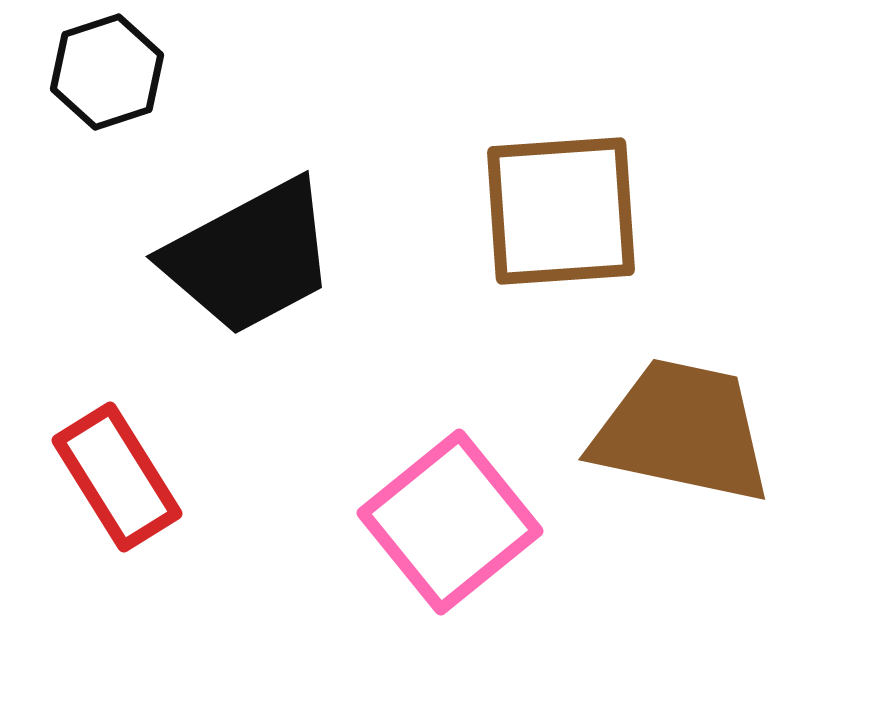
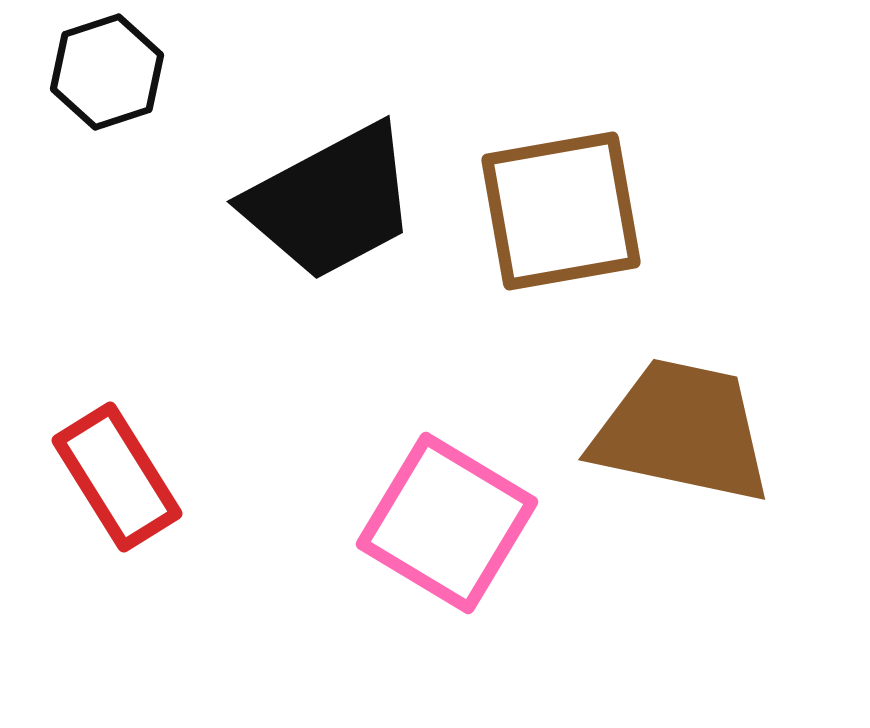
brown square: rotated 6 degrees counterclockwise
black trapezoid: moved 81 px right, 55 px up
pink square: moved 3 px left, 1 px down; rotated 20 degrees counterclockwise
